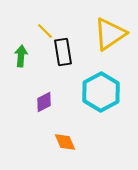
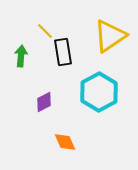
yellow triangle: moved 2 px down
cyan hexagon: moved 2 px left
